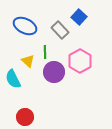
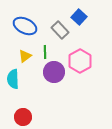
yellow triangle: moved 3 px left, 5 px up; rotated 40 degrees clockwise
cyan semicircle: rotated 24 degrees clockwise
red circle: moved 2 px left
